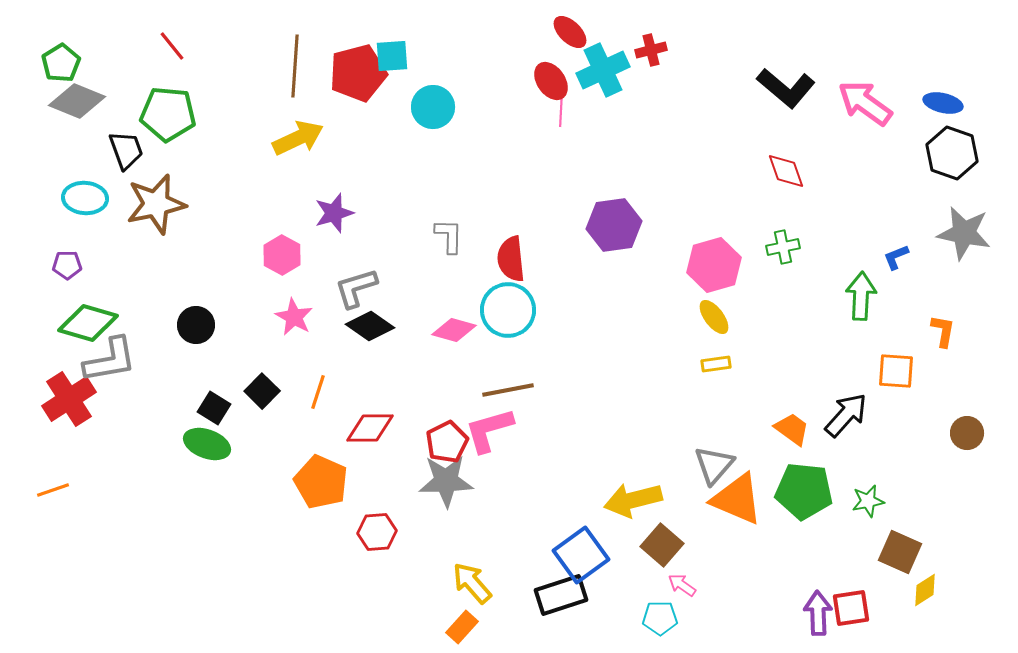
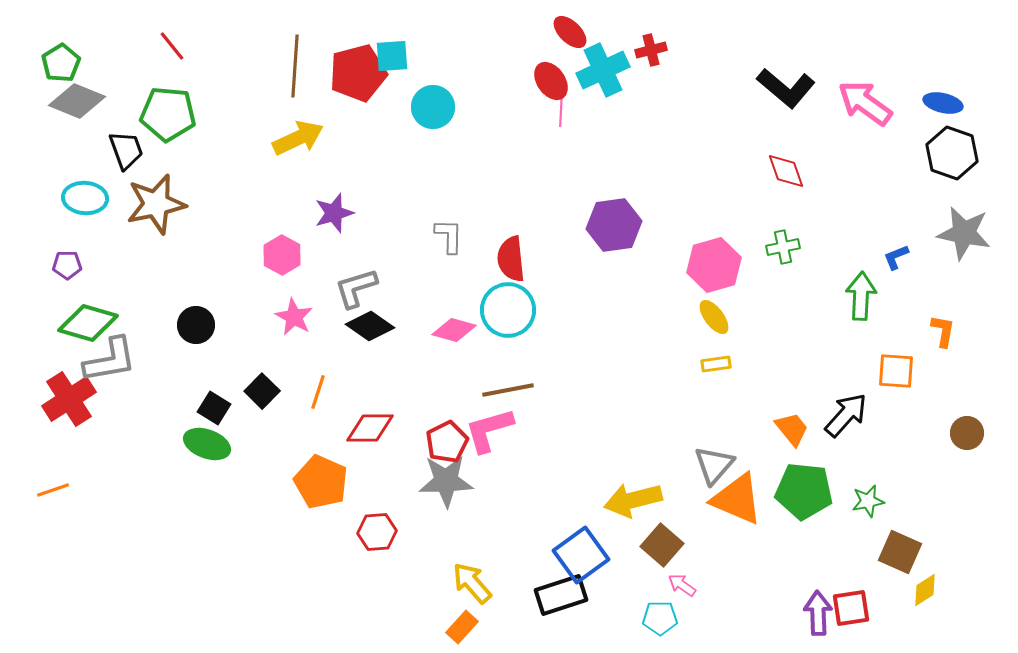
orange trapezoid at (792, 429): rotated 15 degrees clockwise
